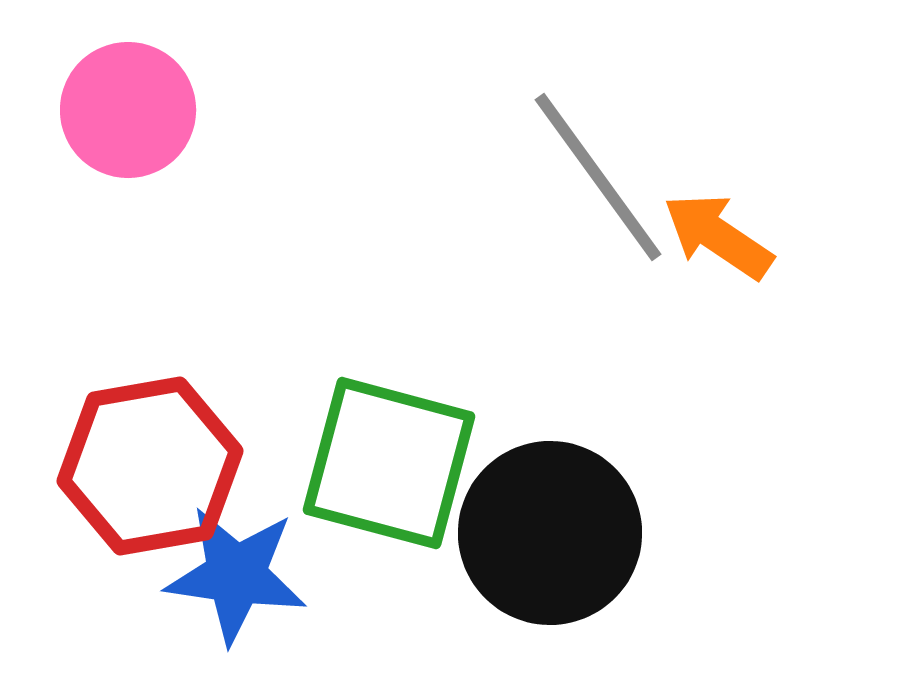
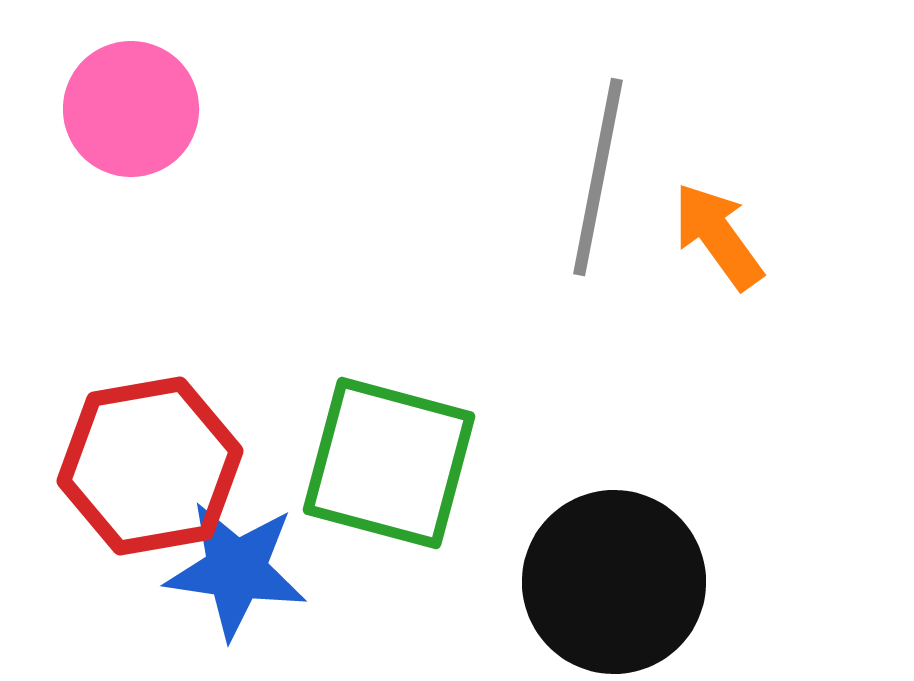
pink circle: moved 3 px right, 1 px up
gray line: rotated 47 degrees clockwise
orange arrow: rotated 20 degrees clockwise
black circle: moved 64 px right, 49 px down
blue star: moved 5 px up
